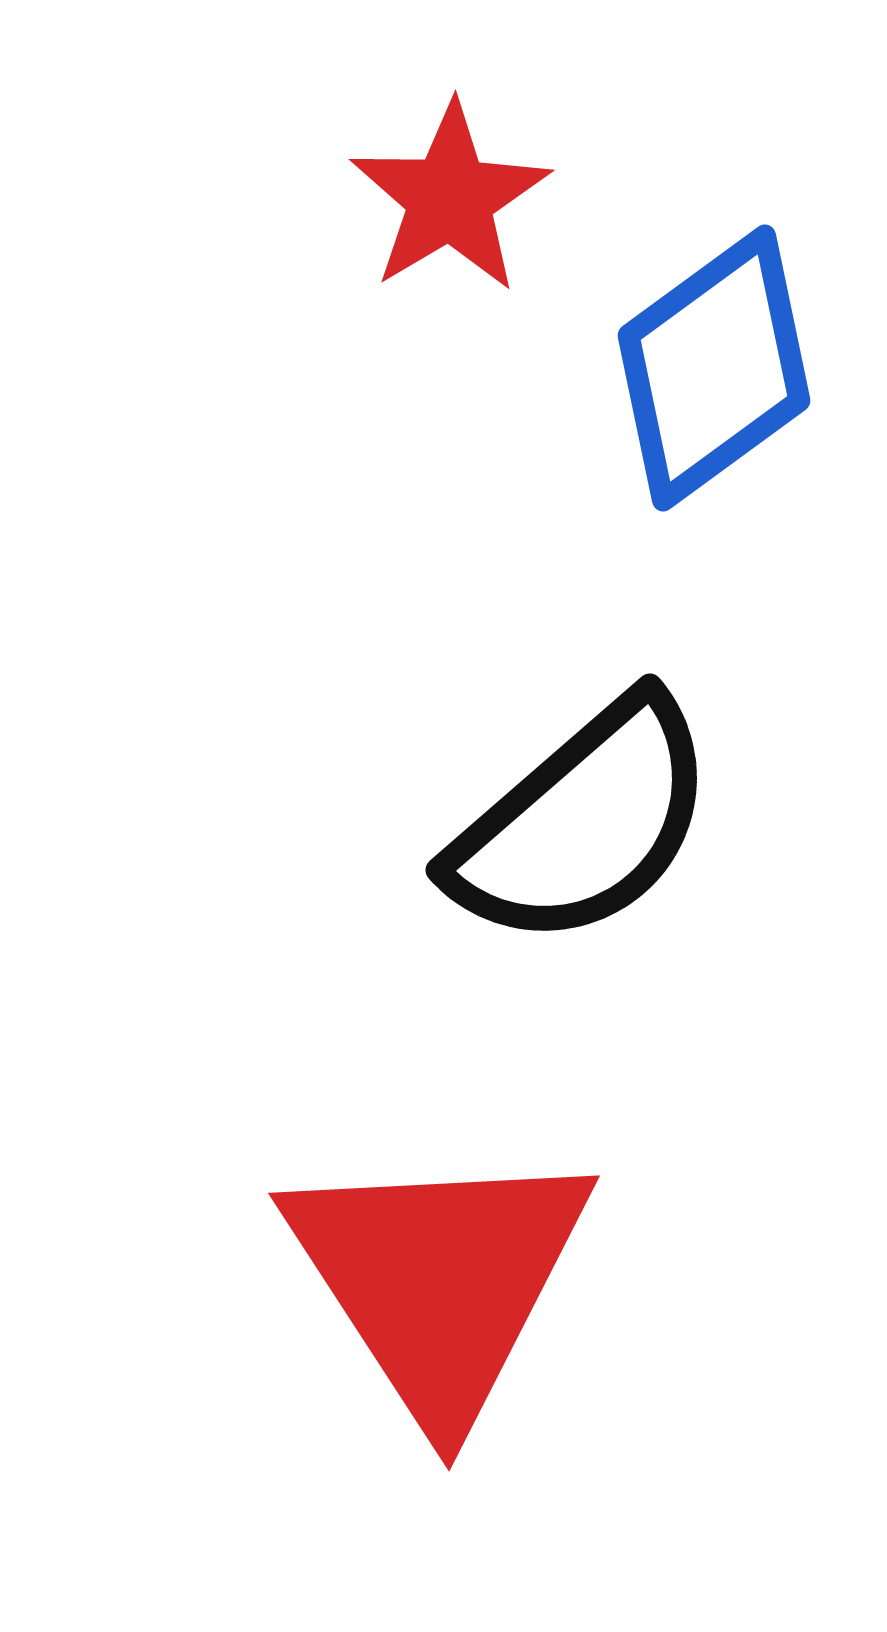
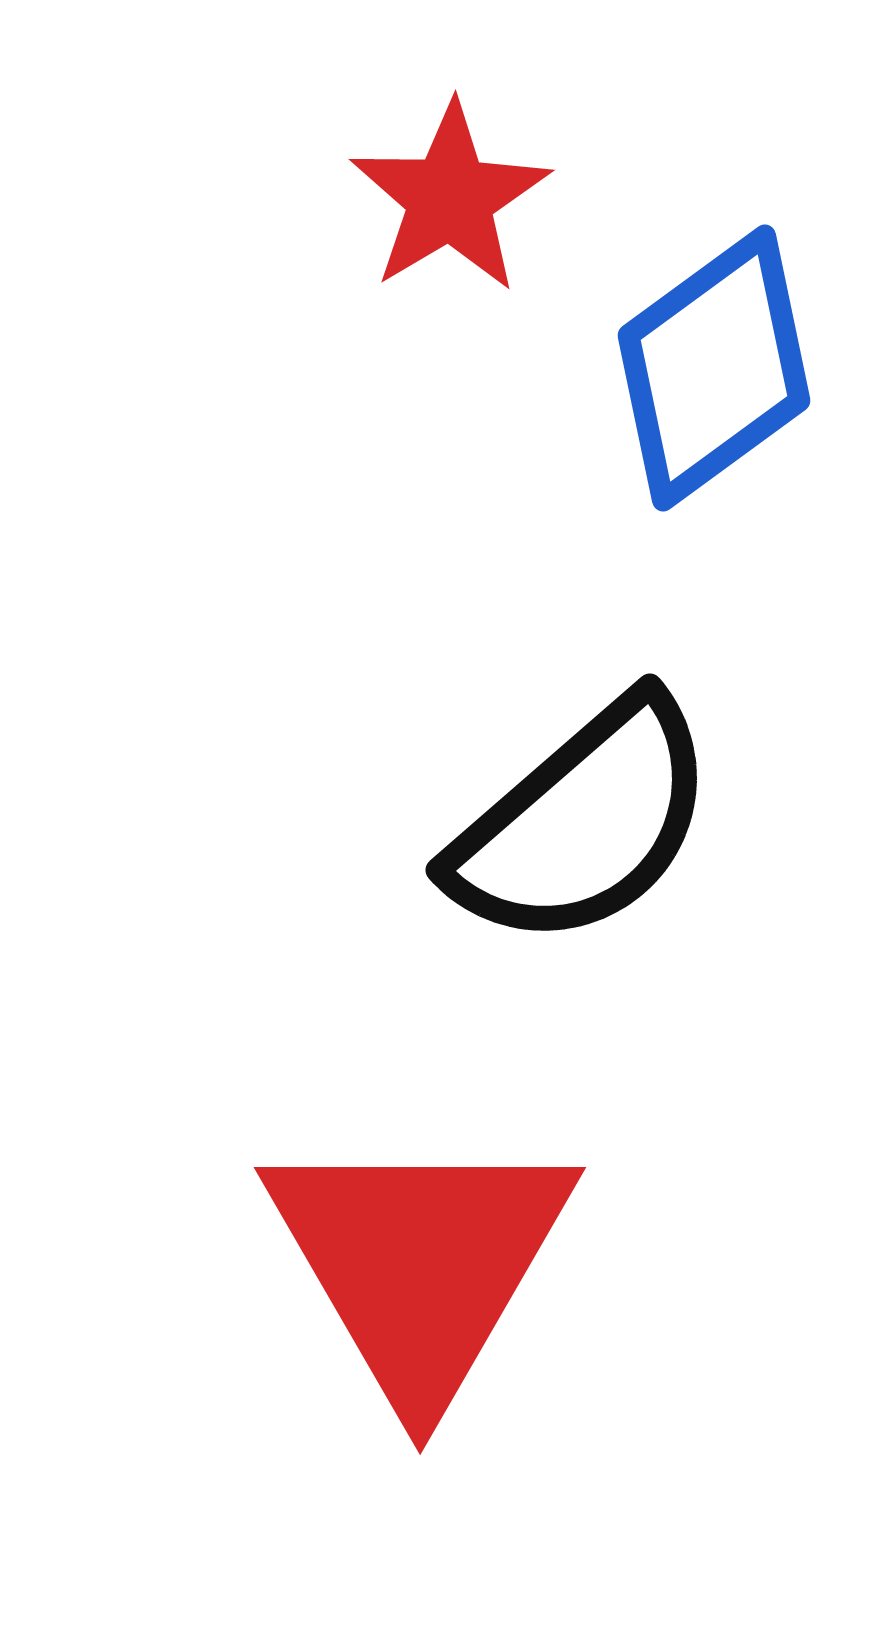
red triangle: moved 19 px left, 17 px up; rotated 3 degrees clockwise
